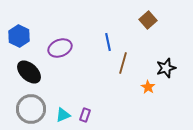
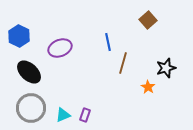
gray circle: moved 1 px up
